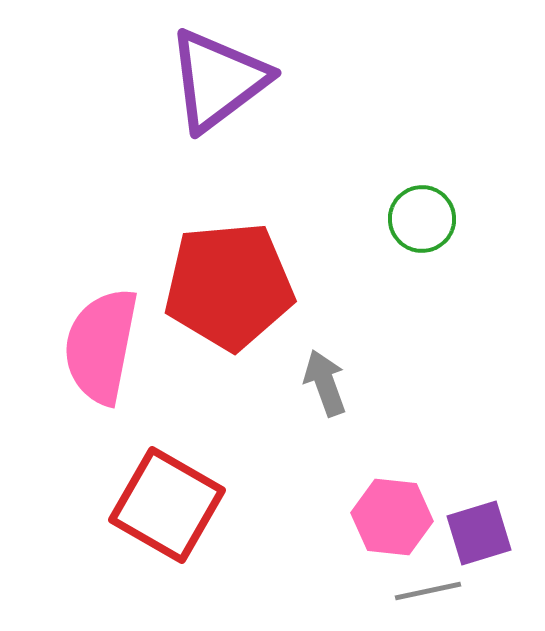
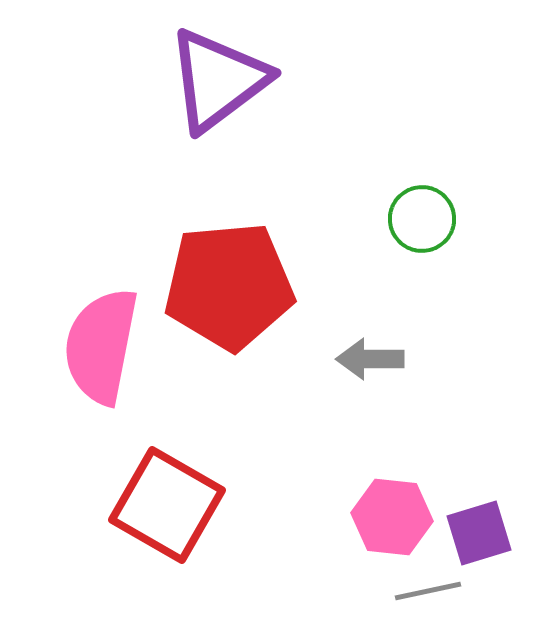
gray arrow: moved 45 px right, 24 px up; rotated 70 degrees counterclockwise
